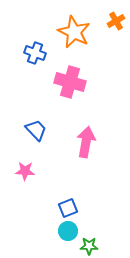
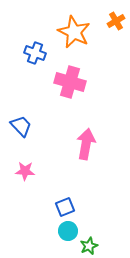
blue trapezoid: moved 15 px left, 4 px up
pink arrow: moved 2 px down
blue square: moved 3 px left, 1 px up
green star: rotated 24 degrees counterclockwise
